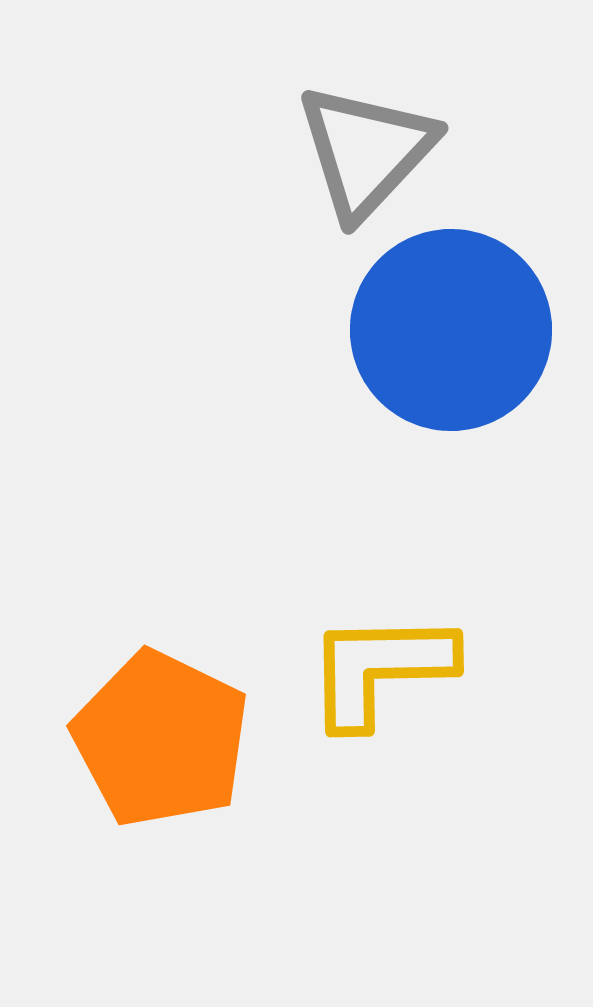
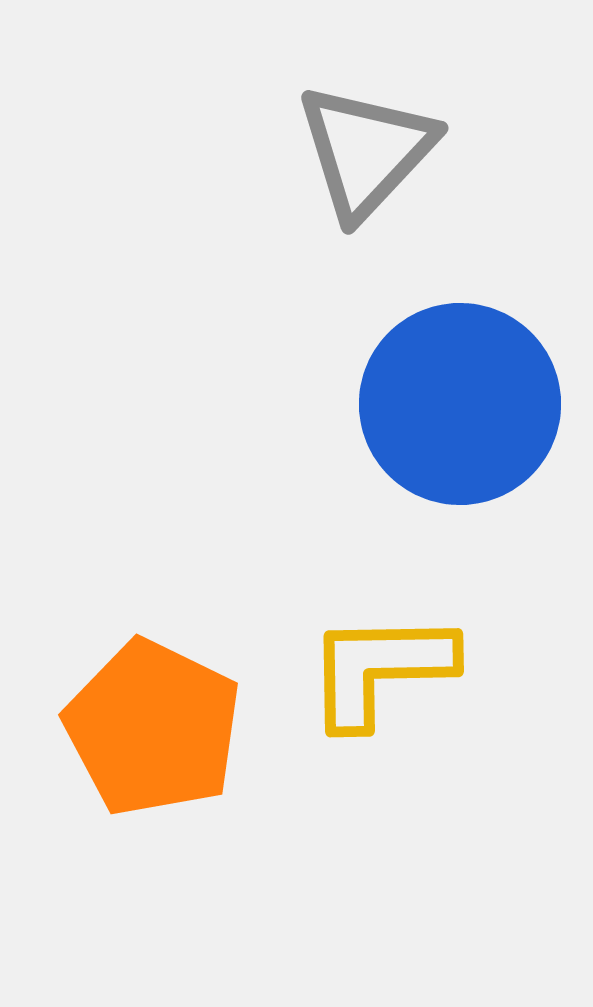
blue circle: moved 9 px right, 74 px down
orange pentagon: moved 8 px left, 11 px up
